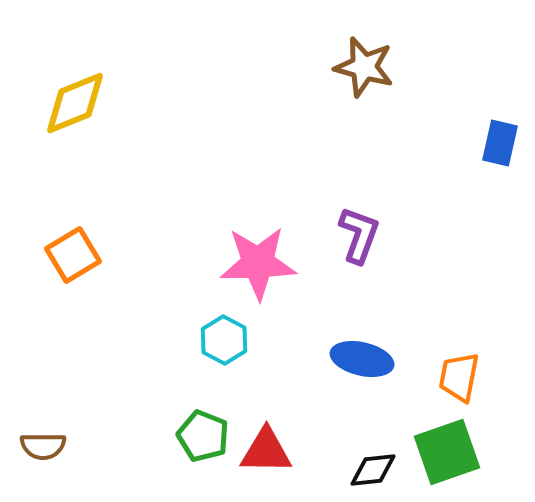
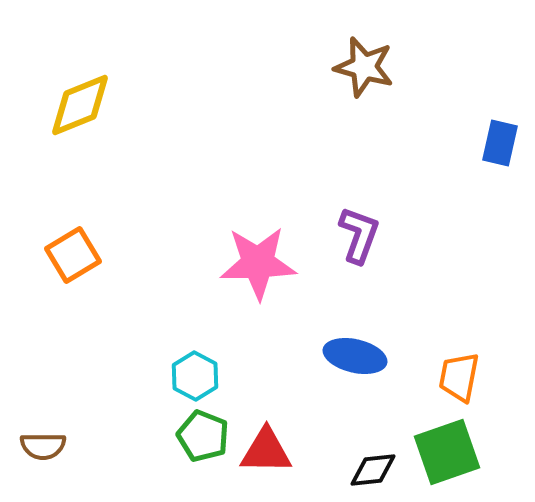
yellow diamond: moved 5 px right, 2 px down
cyan hexagon: moved 29 px left, 36 px down
blue ellipse: moved 7 px left, 3 px up
